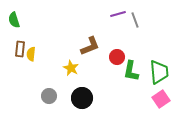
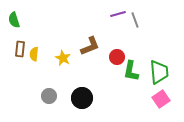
yellow semicircle: moved 3 px right
yellow star: moved 8 px left, 10 px up
